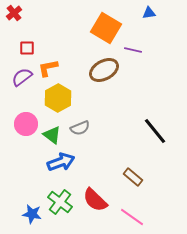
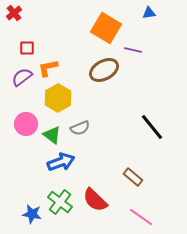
black line: moved 3 px left, 4 px up
pink line: moved 9 px right
